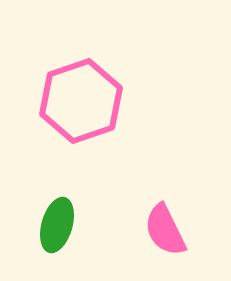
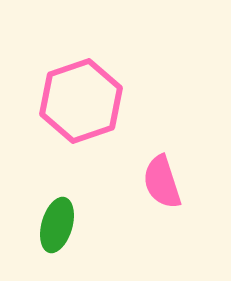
pink semicircle: moved 3 px left, 48 px up; rotated 8 degrees clockwise
